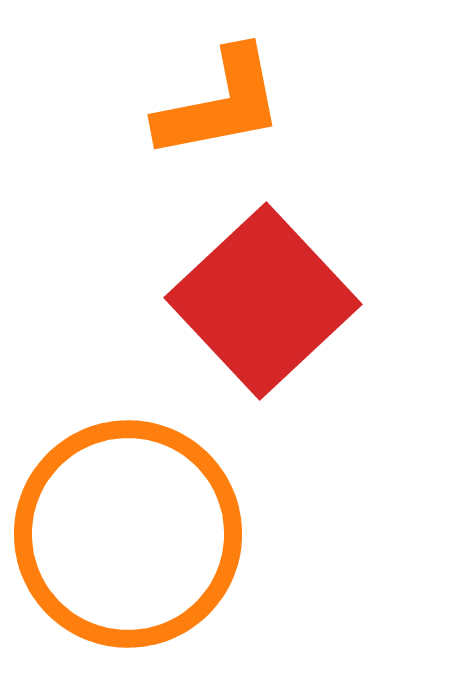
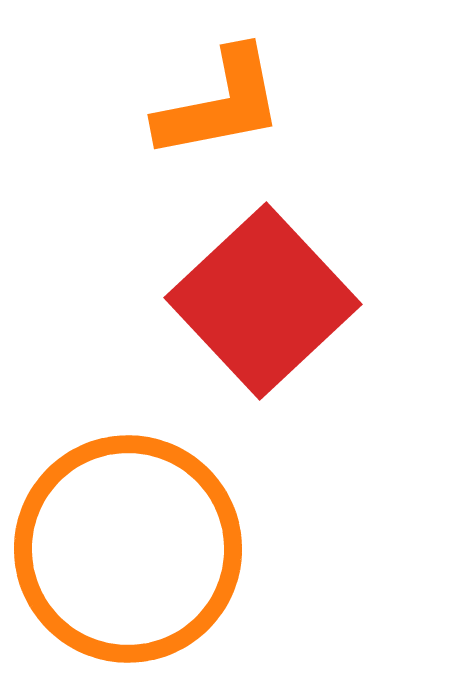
orange circle: moved 15 px down
